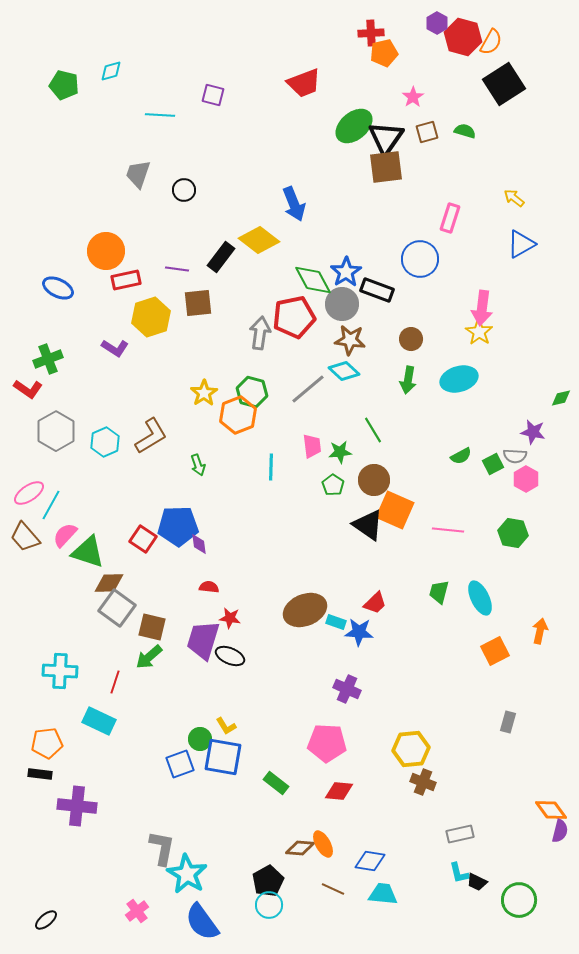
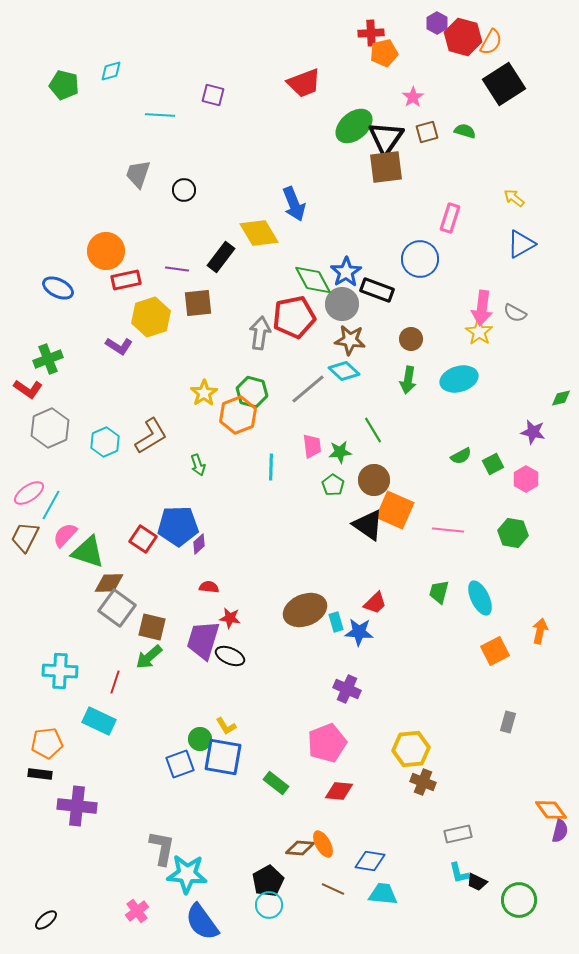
yellow diamond at (259, 240): moved 7 px up; rotated 21 degrees clockwise
purple L-shape at (115, 348): moved 4 px right, 2 px up
gray hexagon at (56, 431): moved 6 px left, 3 px up; rotated 6 degrees clockwise
gray semicircle at (515, 456): moved 143 px up; rotated 25 degrees clockwise
brown trapezoid at (25, 537): rotated 68 degrees clockwise
purple diamond at (199, 544): rotated 55 degrees clockwise
cyan rectangle at (336, 622): rotated 54 degrees clockwise
pink pentagon at (327, 743): rotated 24 degrees counterclockwise
gray rectangle at (460, 834): moved 2 px left
cyan star at (187, 874): rotated 27 degrees counterclockwise
